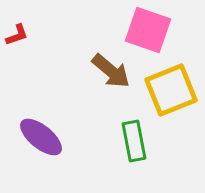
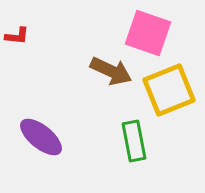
pink square: moved 3 px down
red L-shape: moved 1 px down; rotated 25 degrees clockwise
brown arrow: rotated 15 degrees counterclockwise
yellow square: moved 2 px left
